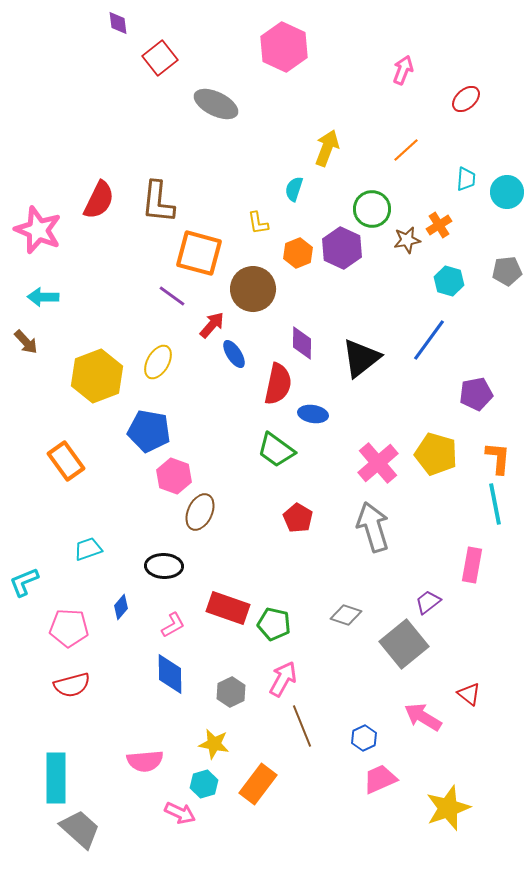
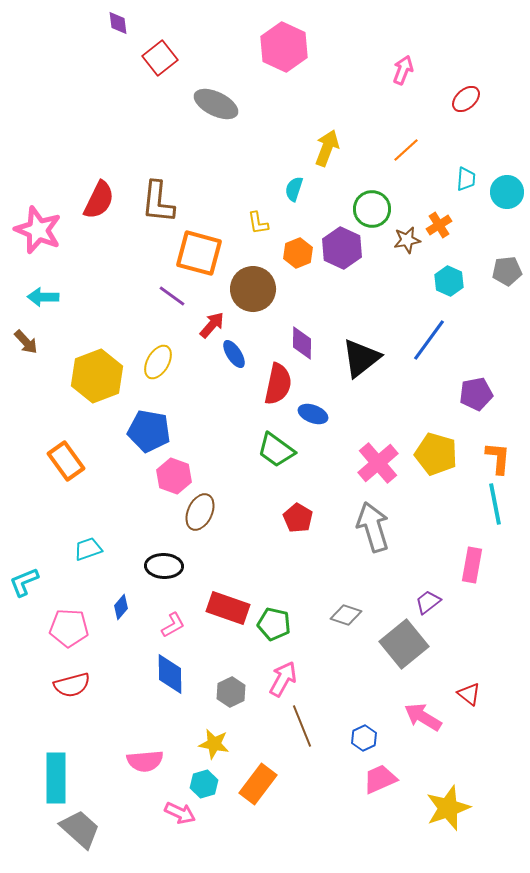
cyan hexagon at (449, 281): rotated 8 degrees clockwise
blue ellipse at (313, 414): rotated 12 degrees clockwise
